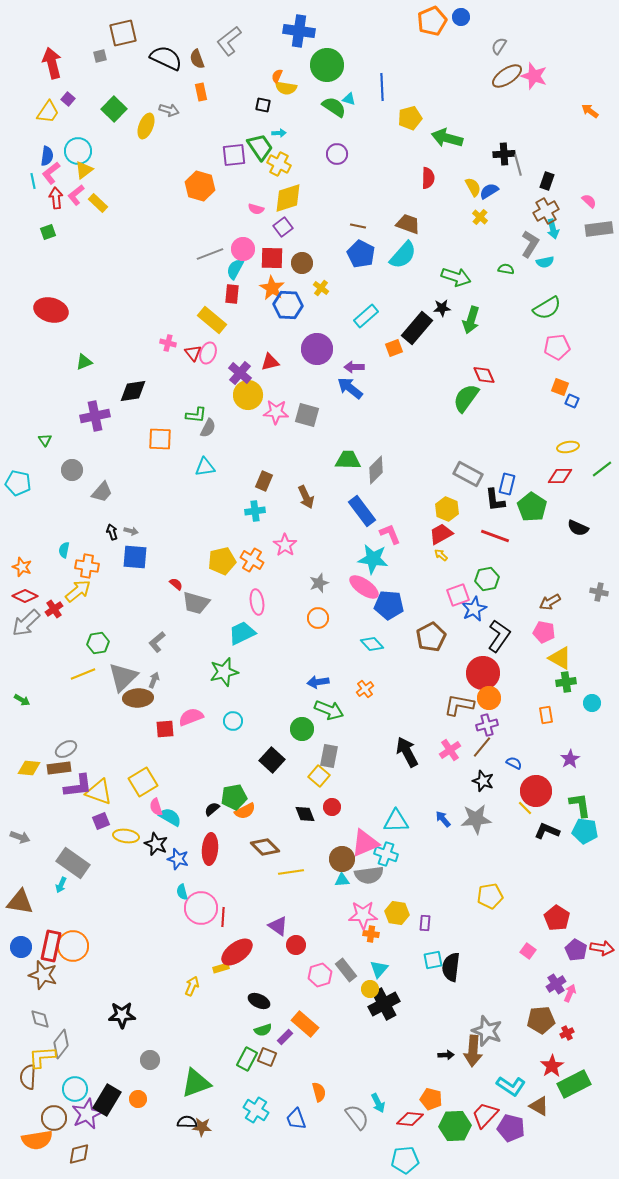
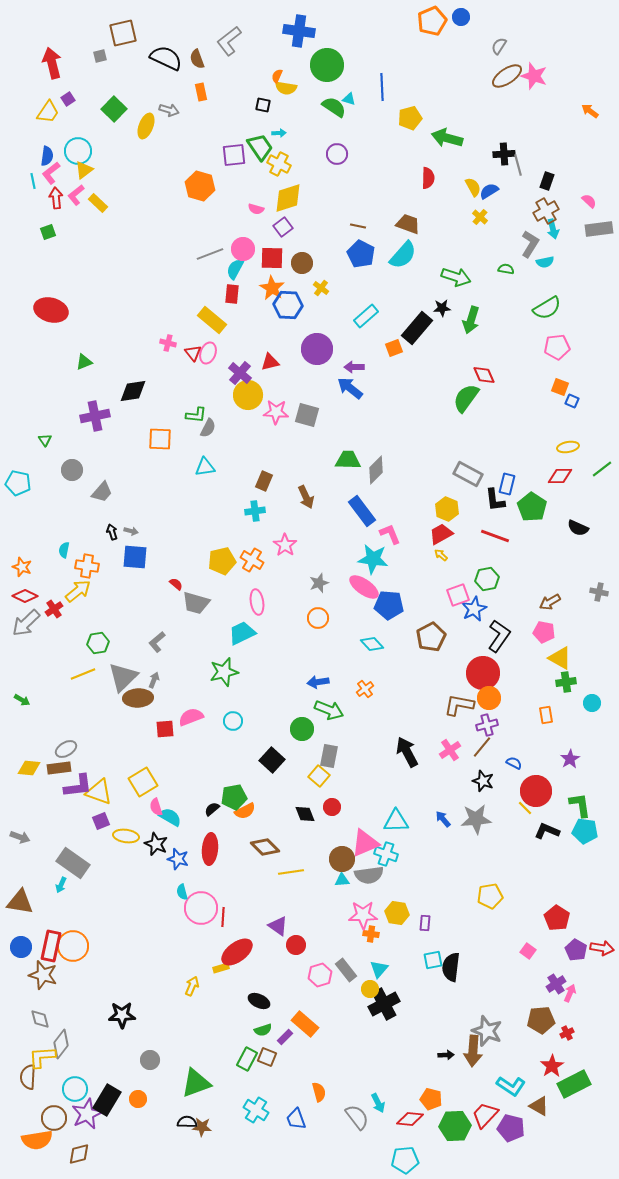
purple square at (68, 99): rotated 16 degrees clockwise
